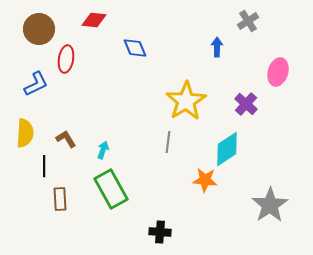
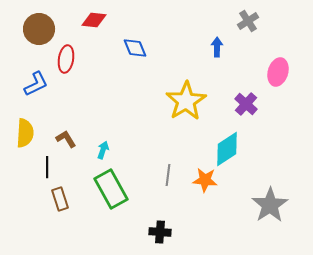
gray line: moved 33 px down
black line: moved 3 px right, 1 px down
brown rectangle: rotated 15 degrees counterclockwise
